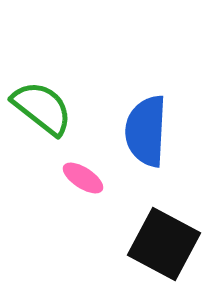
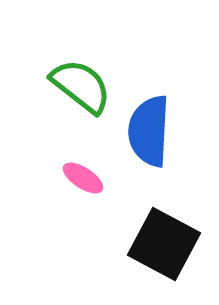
green semicircle: moved 39 px right, 22 px up
blue semicircle: moved 3 px right
